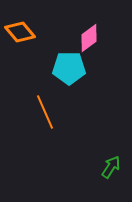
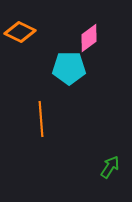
orange diamond: rotated 24 degrees counterclockwise
orange line: moved 4 px left, 7 px down; rotated 20 degrees clockwise
green arrow: moved 1 px left
